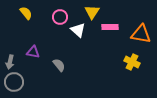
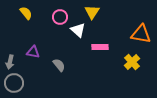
pink rectangle: moved 10 px left, 20 px down
yellow cross: rotated 21 degrees clockwise
gray circle: moved 1 px down
